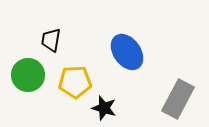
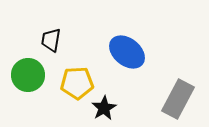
blue ellipse: rotated 15 degrees counterclockwise
yellow pentagon: moved 2 px right, 1 px down
black star: rotated 25 degrees clockwise
